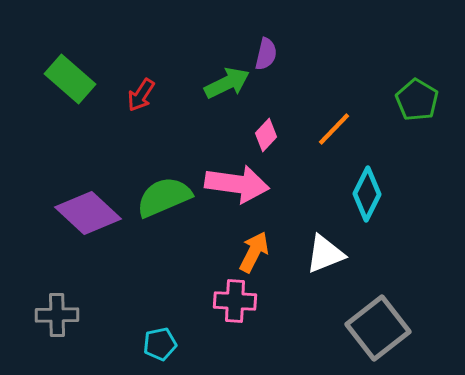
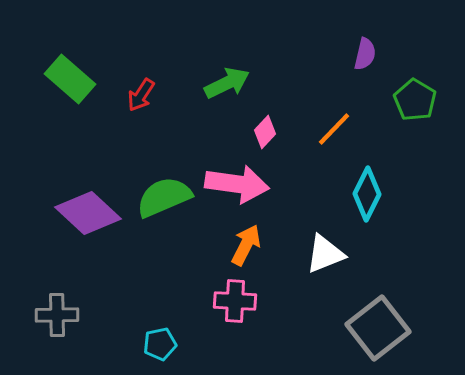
purple semicircle: moved 99 px right
green pentagon: moved 2 px left
pink diamond: moved 1 px left, 3 px up
orange arrow: moved 8 px left, 7 px up
